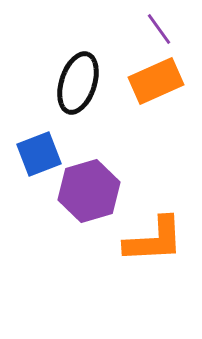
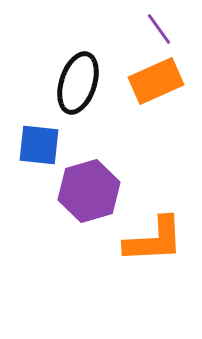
blue square: moved 9 px up; rotated 27 degrees clockwise
